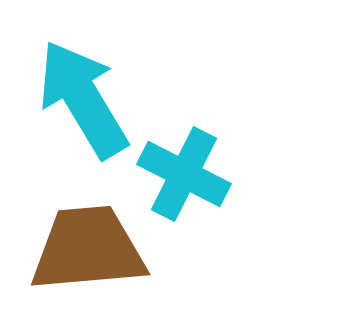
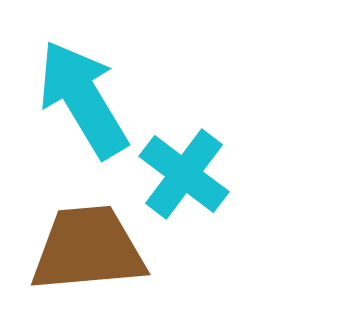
cyan cross: rotated 10 degrees clockwise
